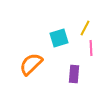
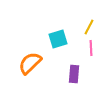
yellow line: moved 4 px right, 1 px up
cyan square: moved 1 px left, 1 px down
orange semicircle: moved 1 px left, 1 px up
